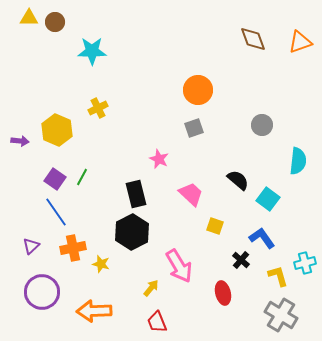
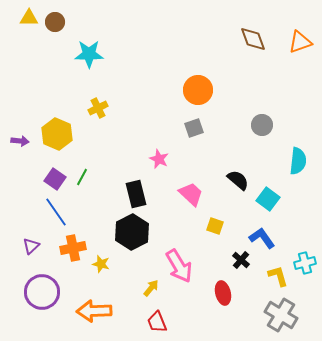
cyan star: moved 3 px left, 3 px down
yellow hexagon: moved 4 px down
